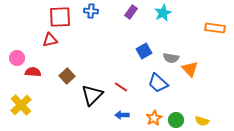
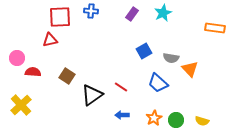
purple rectangle: moved 1 px right, 2 px down
brown square: rotated 14 degrees counterclockwise
black triangle: rotated 10 degrees clockwise
